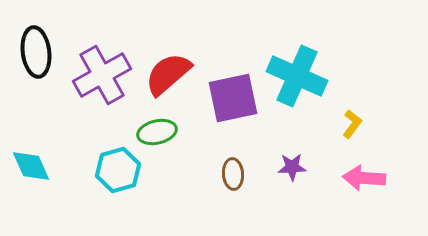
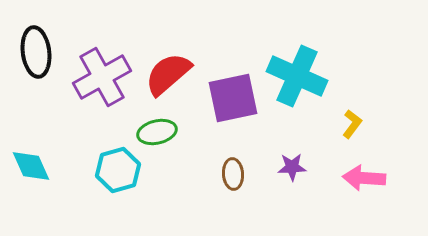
purple cross: moved 2 px down
